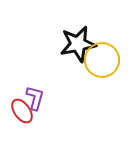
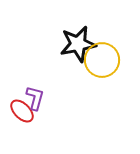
red ellipse: rotated 10 degrees counterclockwise
